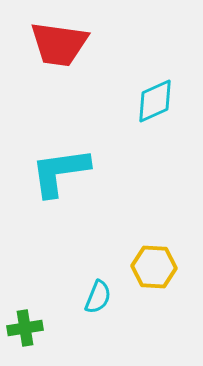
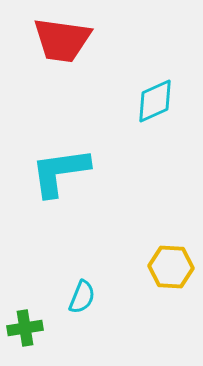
red trapezoid: moved 3 px right, 4 px up
yellow hexagon: moved 17 px right
cyan semicircle: moved 16 px left
